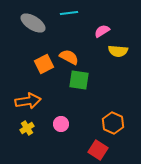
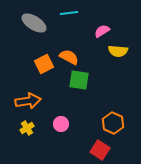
gray ellipse: moved 1 px right
red square: moved 2 px right
